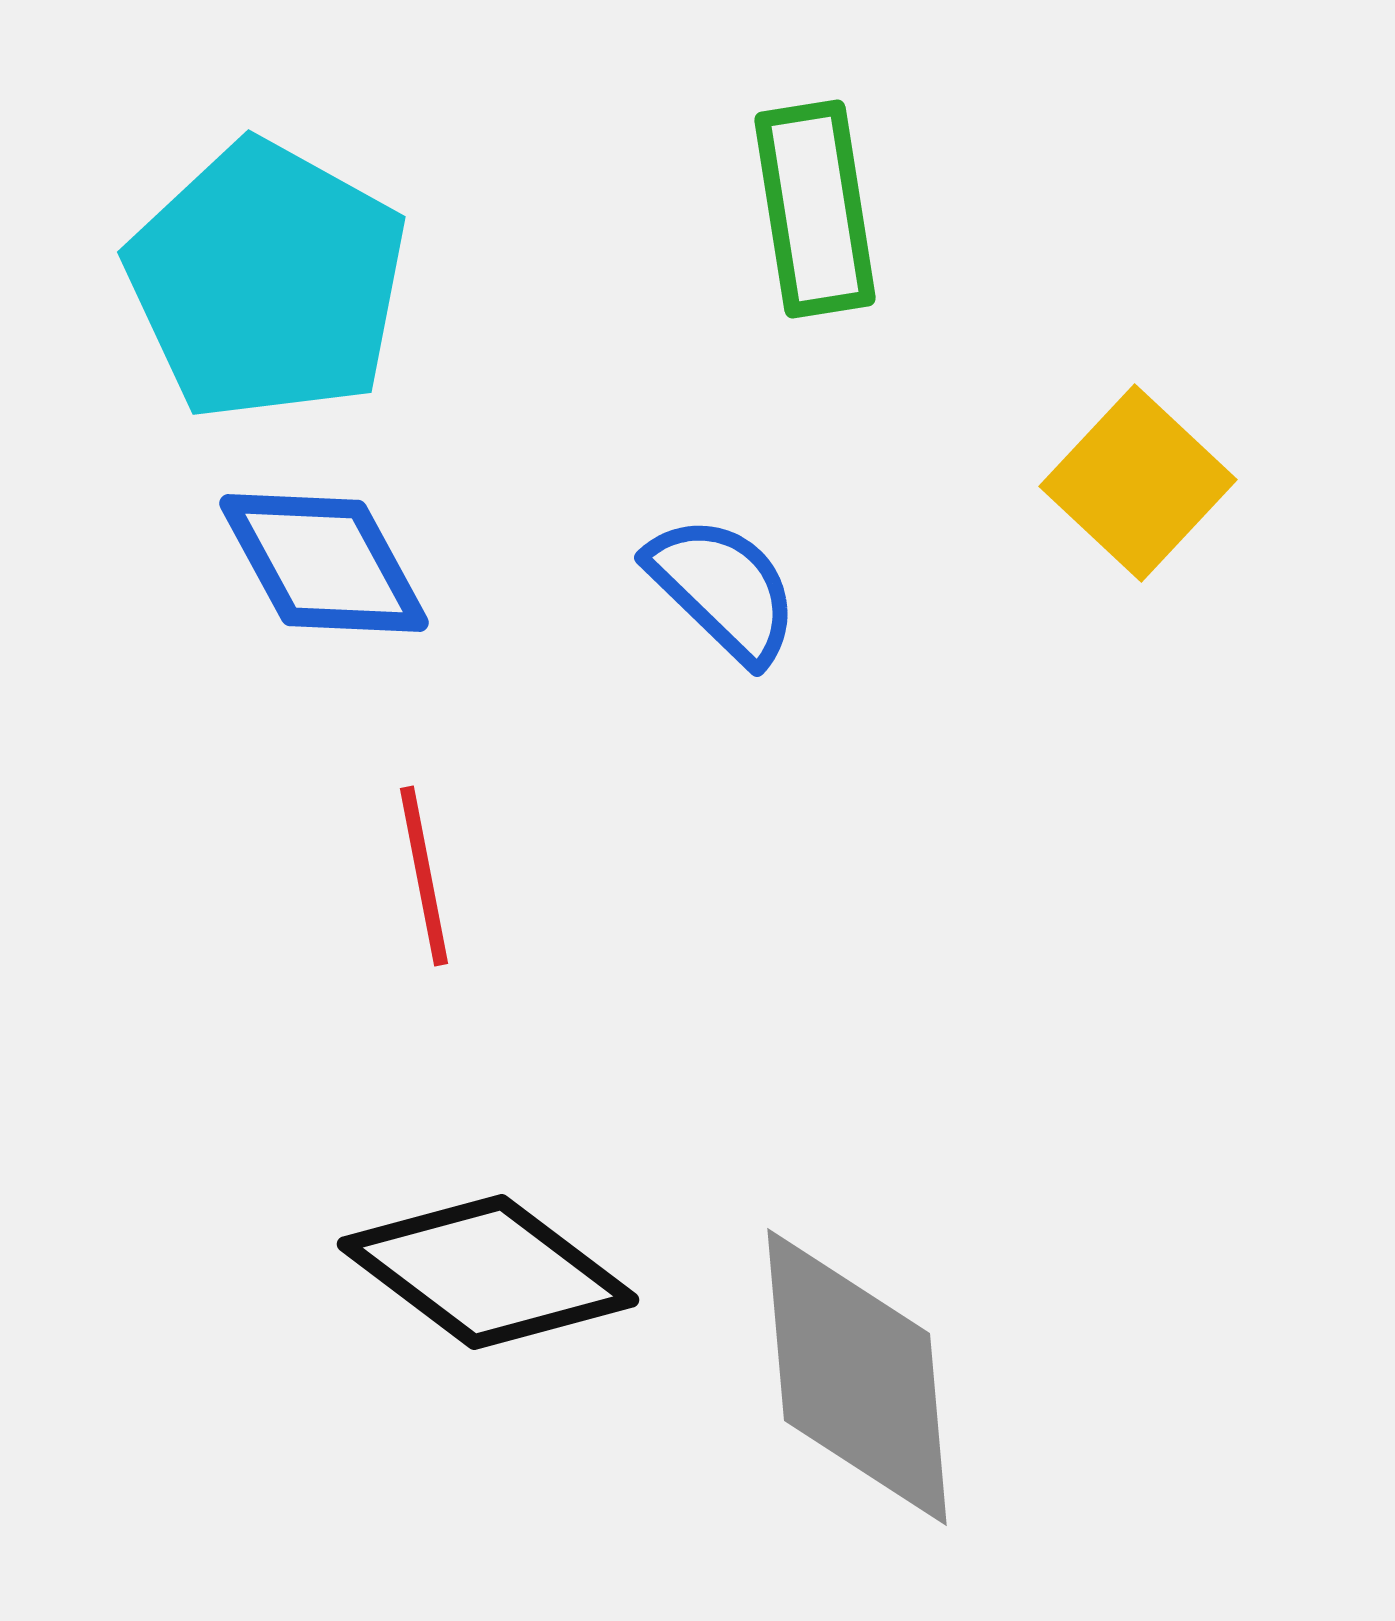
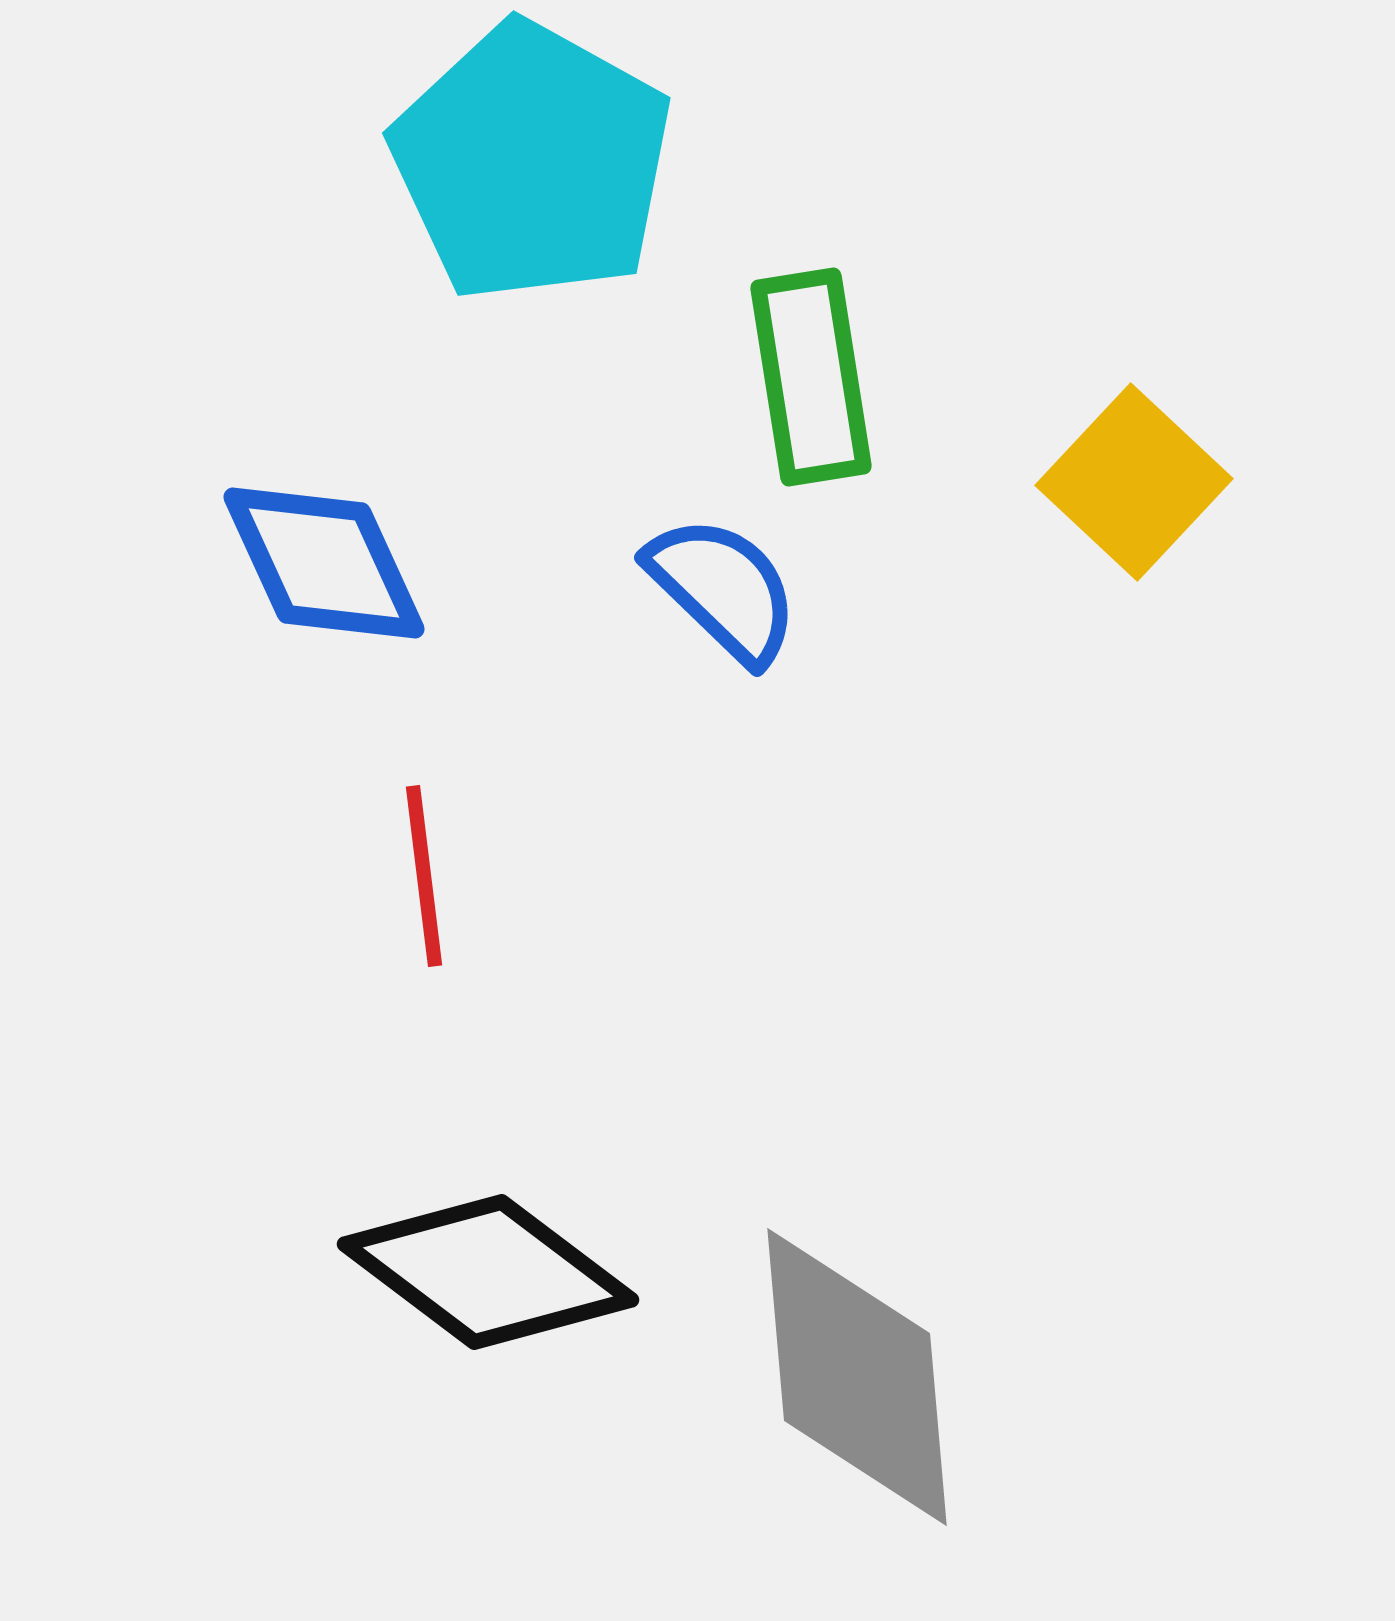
green rectangle: moved 4 px left, 168 px down
cyan pentagon: moved 265 px right, 119 px up
yellow square: moved 4 px left, 1 px up
blue diamond: rotated 4 degrees clockwise
red line: rotated 4 degrees clockwise
